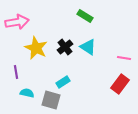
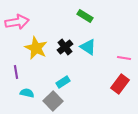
gray square: moved 2 px right, 1 px down; rotated 30 degrees clockwise
